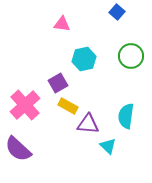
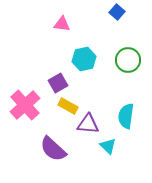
green circle: moved 3 px left, 4 px down
purple semicircle: moved 35 px right
